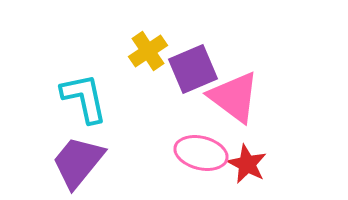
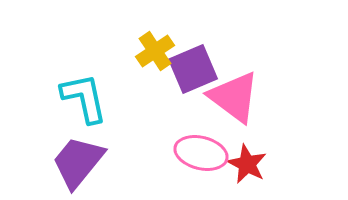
yellow cross: moved 7 px right
